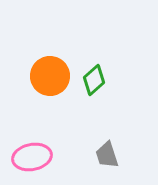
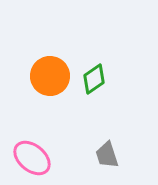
green diamond: moved 1 px up; rotated 8 degrees clockwise
pink ellipse: moved 1 px down; rotated 51 degrees clockwise
